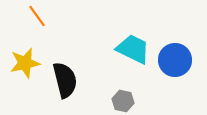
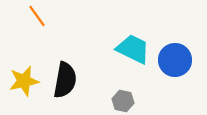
yellow star: moved 1 px left, 18 px down
black semicircle: rotated 24 degrees clockwise
